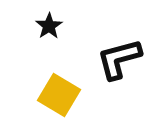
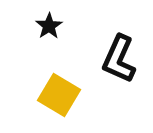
black L-shape: rotated 51 degrees counterclockwise
